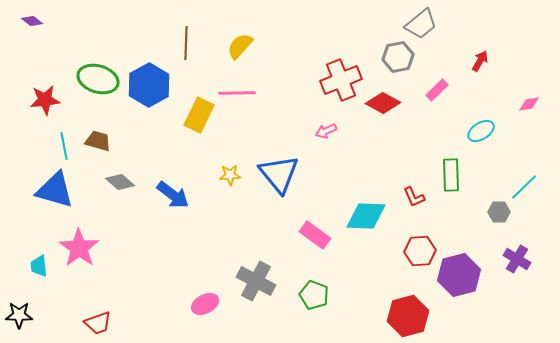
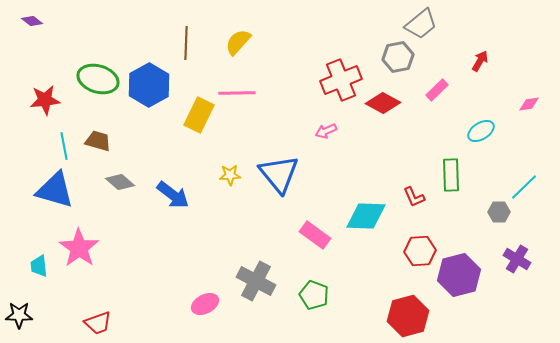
yellow semicircle at (240, 46): moved 2 px left, 4 px up
